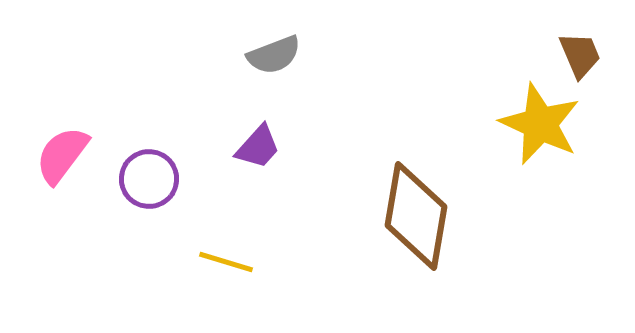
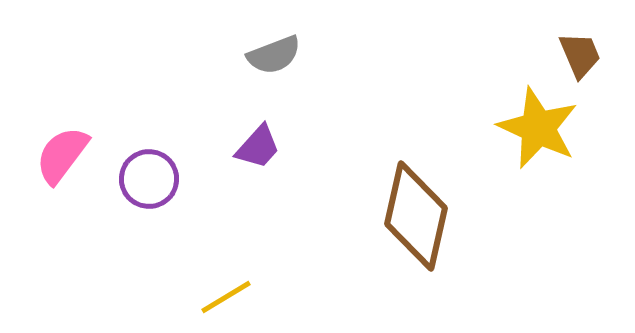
yellow star: moved 2 px left, 4 px down
brown diamond: rotated 3 degrees clockwise
yellow line: moved 35 px down; rotated 48 degrees counterclockwise
